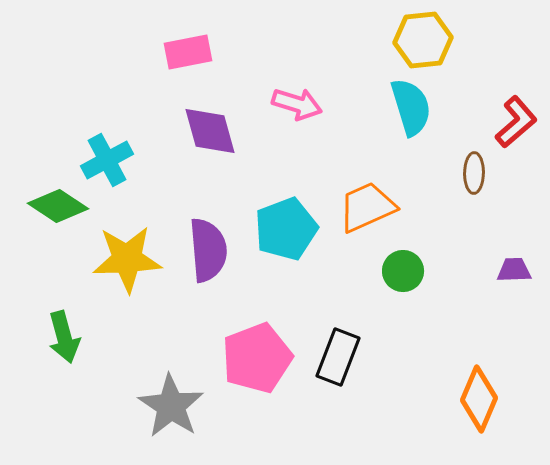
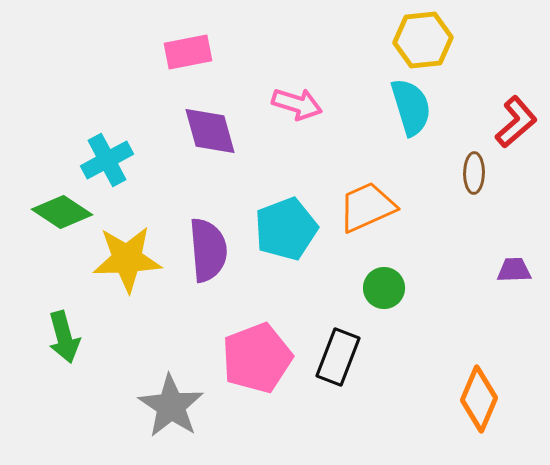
green diamond: moved 4 px right, 6 px down
green circle: moved 19 px left, 17 px down
